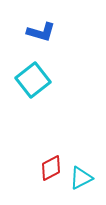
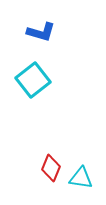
red diamond: rotated 40 degrees counterclockwise
cyan triangle: rotated 35 degrees clockwise
